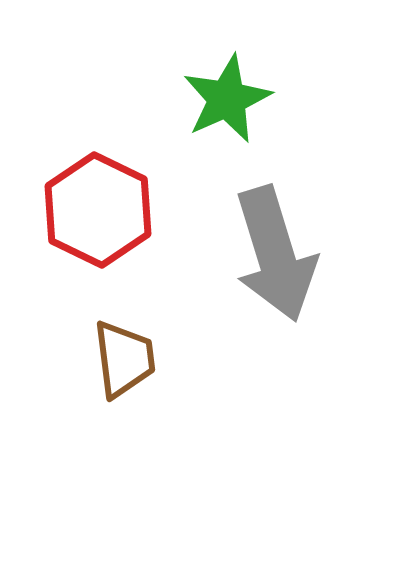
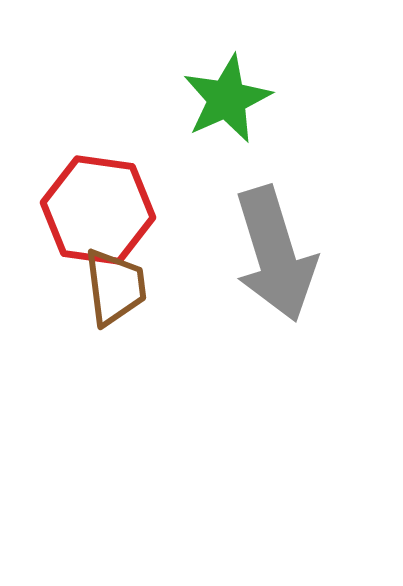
red hexagon: rotated 18 degrees counterclockwise
brown trapezoid: moved 9 px left, 72 px up
